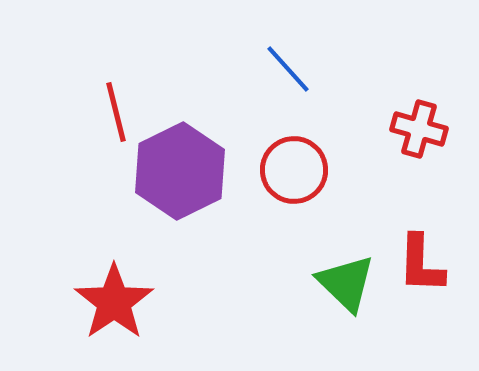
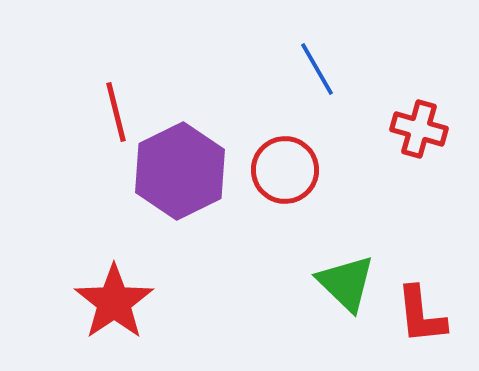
blue line: moved 29 px right; rotated 12 degrees clockwise
red circle: moved 9 px left
red L-shape: moved 51 px down; rotated 8 degrees counterclockwise
